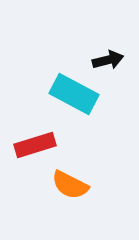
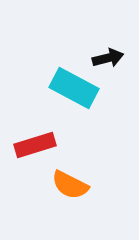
black arrow: moved 2 px up
cyan rectangle: moved 6 px up
